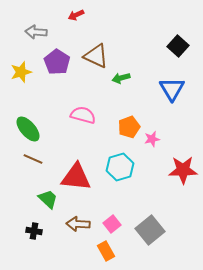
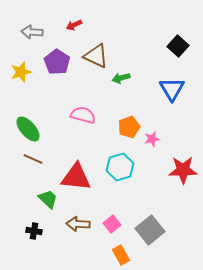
red arrow: moved 2 px left, 10 px down
gray arrow: moved 4 px left
orange rectangle: moved 15 px right, 4 px down
